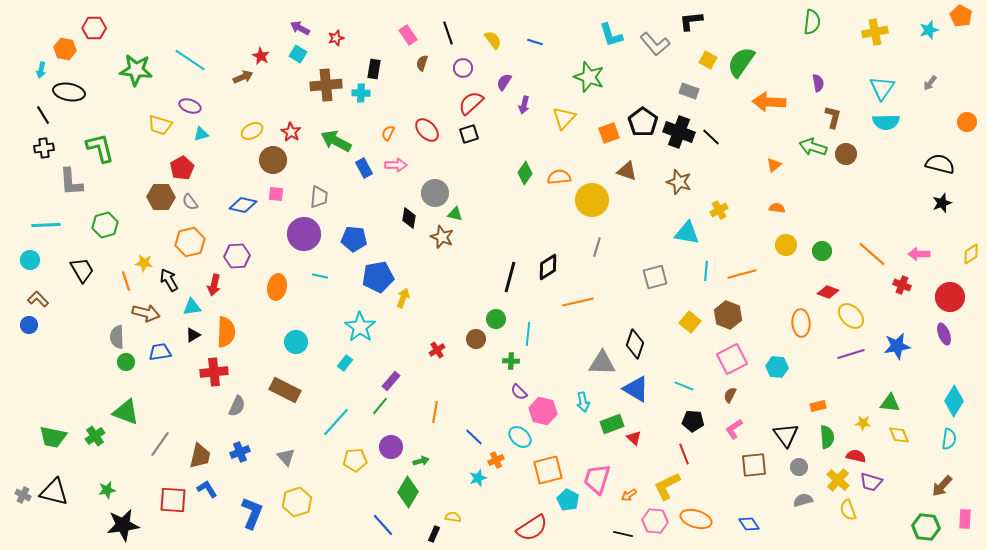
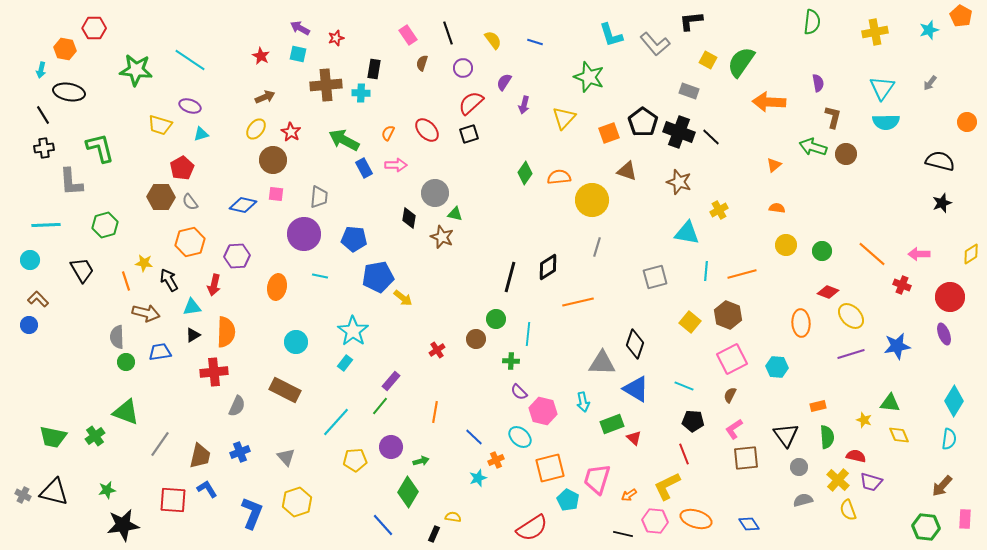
cyan square at (298, 54): rotated 18 degrees counterclockwise
brown arrow at (243, 77): moved 22 px right, 20 px down
yellow ellipse at (252, 131): moved 4 px right, 2 px up; rotated 25 degrees counterclockwise
green arrow at (336, 141): moved 8 px right, 1 px up
black semicircle at (940, 164): moved 3 px up
yellow arrow at (403, 298): rotated 108 degrees clockwise
cyan star at (360, 327): moved 7 px left, 4 px down
yellow star at (863, 423): moved 1 px right, 3 px up; rotated 14 degrees clockwise
brown square at (754, 465): moved 8 px left, 7 px up
orange square at (548, 470): moved 2 px right, 2 px up
